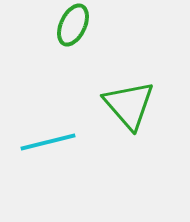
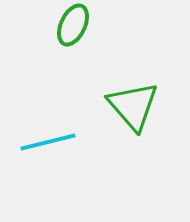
green triangle: moved 4 px right, 1 px down
